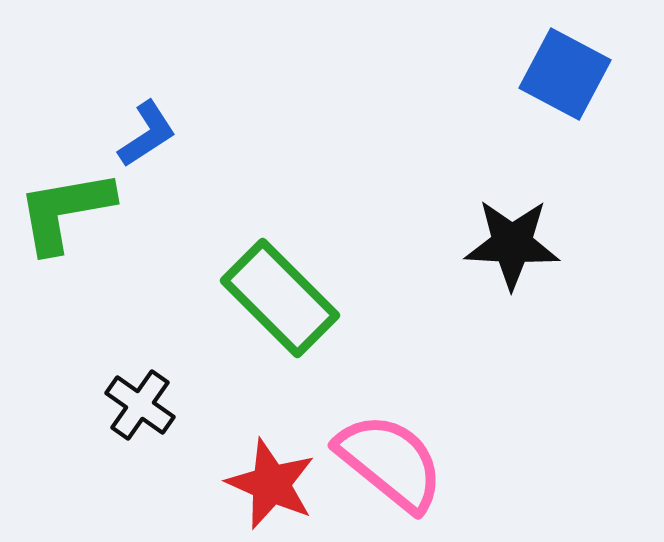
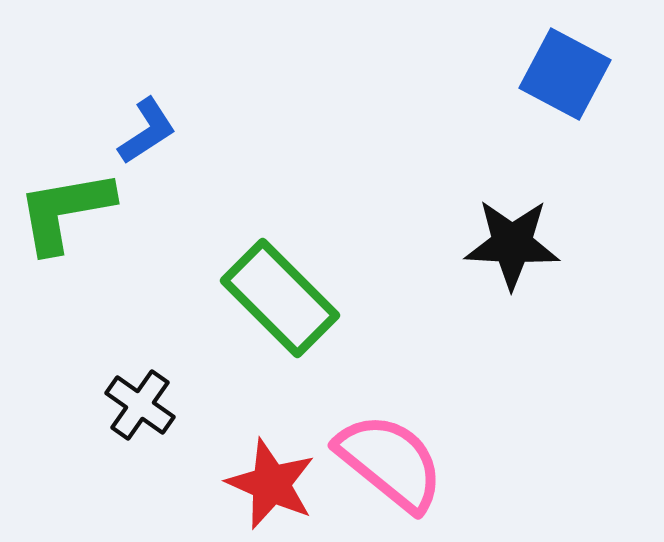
blue L-shape: moved 3 px up
